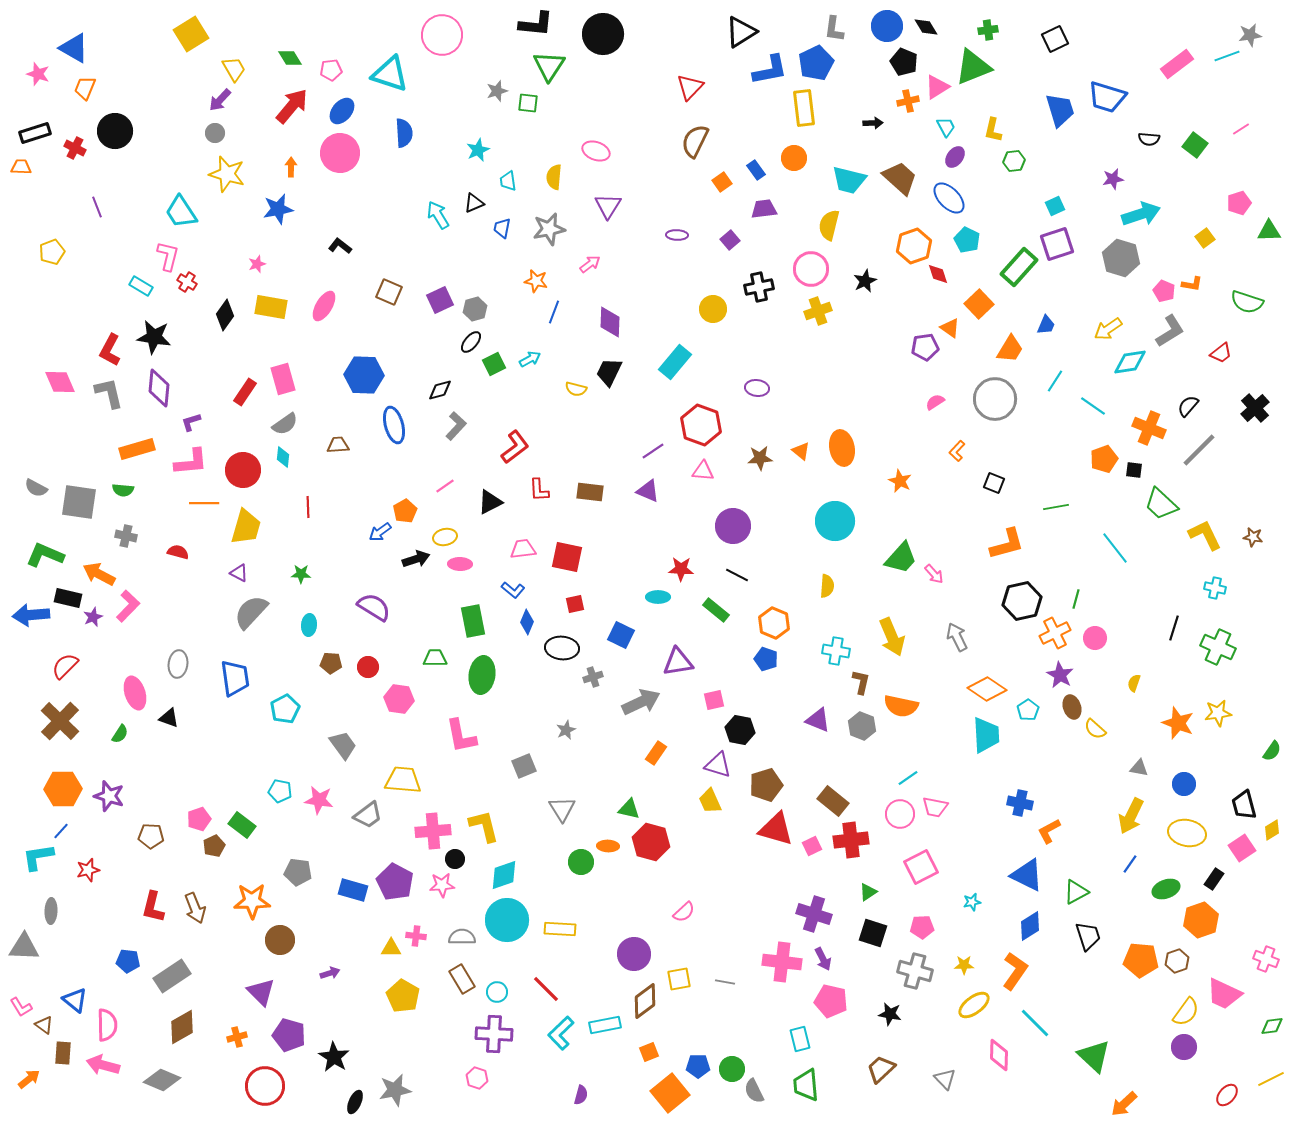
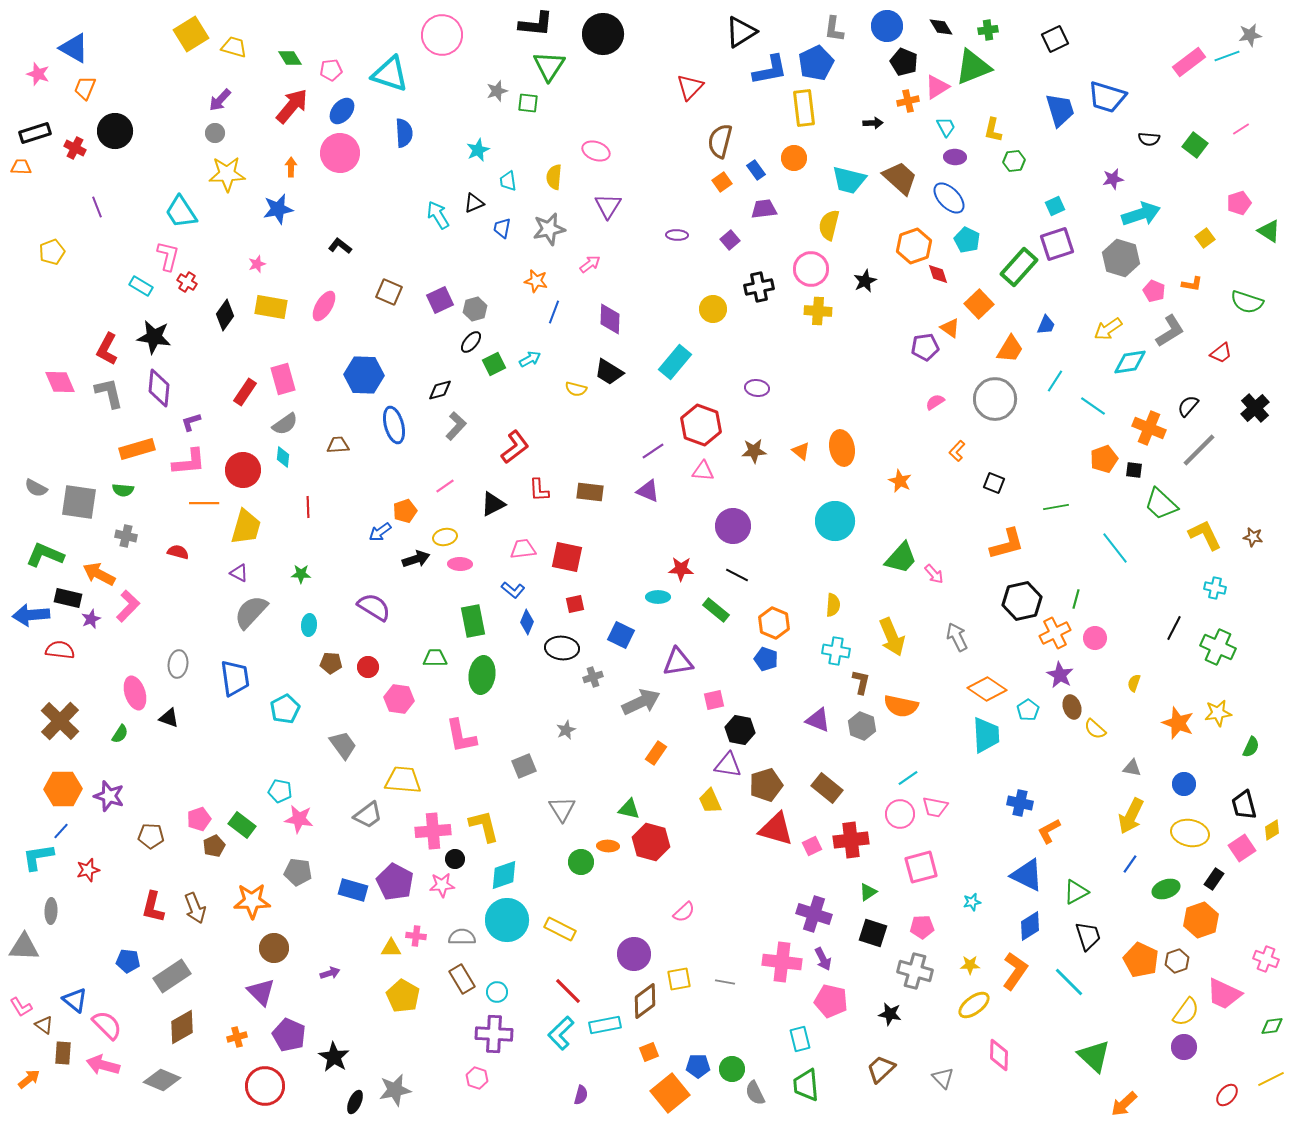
black diamond at (926, 27): moved 15 px right
pink rectangle at (1177, 64): moved 12 px right, 2 px up
yellow trapezoid at (234, 69): moved 22 px up; rotated 44 degrees counterclockwise
brown semicircle at (695, 141): moved 25 px right; rotated 12 degrees counterclockwise
purple ellipse at (955, 157): rotated 55 degrees clockwise
yellow star at (227, 174): rotated 18 degrees counterclockwise
green triangle at (1269, 231): rotated 35 degrees clockwise
pink pentagon at (1164, 291): moved 10 px left
yellow cross at (818, 311): rotated 24 degrees clockwise
purple diamond at (610, 322): moved 3 px up
red L-shape at (110, 350): moved 3 px left, 1 px up
black trapezoid at (609, 372): rotated 84 degrees counterclockwise
brown star at (760, 458): moved 6 px left, 7 px up
pink L-shape at (191, 462): moved 2 px left
black triangle at (490, 502): moved 3 px right, 2 px down
orange pentagon at (405, 511): rotated 10 degrees clockwise
yellow semicircle at (827, 586): moved 6 px right, 19 px down
purple star at (93, 617): moved 2 px left, 2 px down
black line at (1174, 628): rotated 10 degrees clockwise
red semicircle at (65, 666): moved 5 px left, 16 px up; rotated 52 degrees clockwise
green semicircle at (1272, 751): moved 21 px left, 4 px up; rotated 10 degrees counterclockwise
purple triangle at (718, 765): moved 10 px right; rotated 8 degrees counterclockwise
gray triangle at (1139, 768): moved 7 px left
pink star at (319, 800): moved 20 px left, 19 px down
brown rectangle at (833, 801): moved 6 px left, 13 px up
yellow ellipse at (1187, 833): moved 3 px right
pink square at (921, 867): rotated 12 degrees clockwise
yellow rectangle at (560, 929): rotated 24 degrees clockwise
brown circle at (280, 940): moved 6 px left, 8 px down
orange pentagon at (1141, 960): rotated 20 degrees clockwise
yellow star at (964, 965): moved 6 px right
red line at (546, 989): moved 22 px right, 2 px down
cyan line at (1035, 1023): moved 34 px right, 41 px up
pink semicircle at (107, 1025): rotated 44 degrees counterclockwise
purple pentagon at (289, 1035): rotated 8 degrees clockwise
gray triangle at (945, 1079): moved 2 px left, 1 px up
gray semicircle at (754, 1091): moved 1 px right, 2 px down
